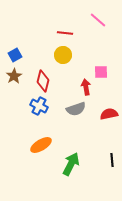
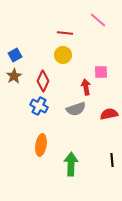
red diamond: rotated 10 degrees clockwise
orange ellipse: rotated 50 degrees counterclockwise
green arrow: rotated 25 degrees counterclockwise
